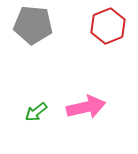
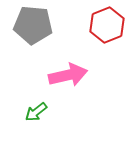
red hexagon: moved 1 px left, 1 px up
pink arrow: moved 18 px left, 32 px up
